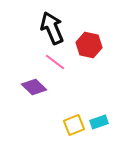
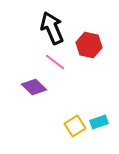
yellow square: moved 1 px right, 1 px down; rotated 10 degrees counterclockwise
